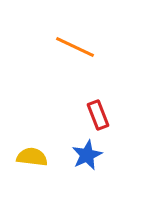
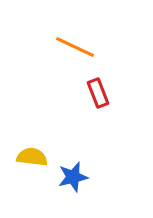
red rectangle: moved 22 px up
blue star: moved 14 px left, 22 px down; rotated 12 degrees clockwise
